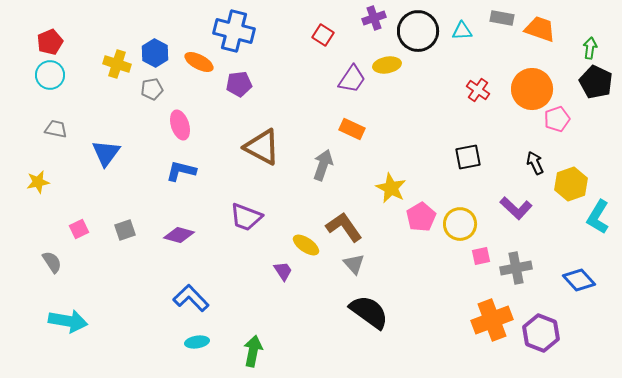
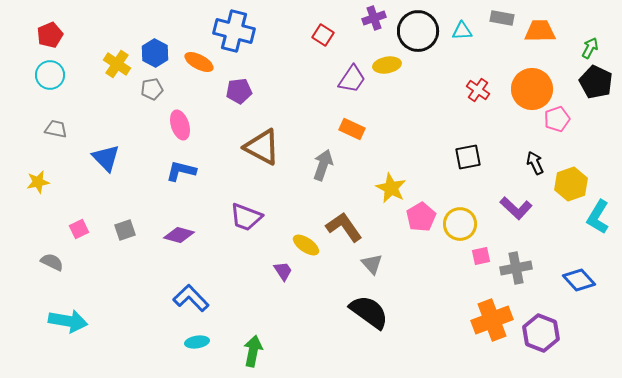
orange trapezoid at (540, 29): moved 2 px down; rotated 20 degrees counterclockwise
red pentagon at (50, 42): moved 7 px up
green arrow at (590, 48): rotated 20 degrees clockwise
yellow cross at (117, 64): rotated 16 degrees clockwise
purple pentagon at (239, 84): moved 7 px down
blue triangle at (106, 153): moved 5 px down; rotated 20 degrees counterclockwise
gray semicircle at (52, 262): rotated 30 degrees counterclockwise
gray triangle at (354, 264): moved 18 px right
